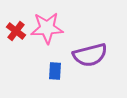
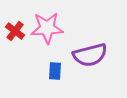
red cross: moved 1 px left
